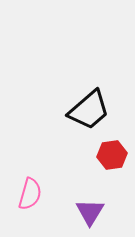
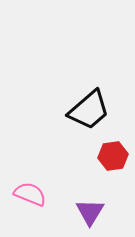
red hexagon: moved 1 px right, 1 px down
pink semicircle: rotated 84 degrees counterclockwise
